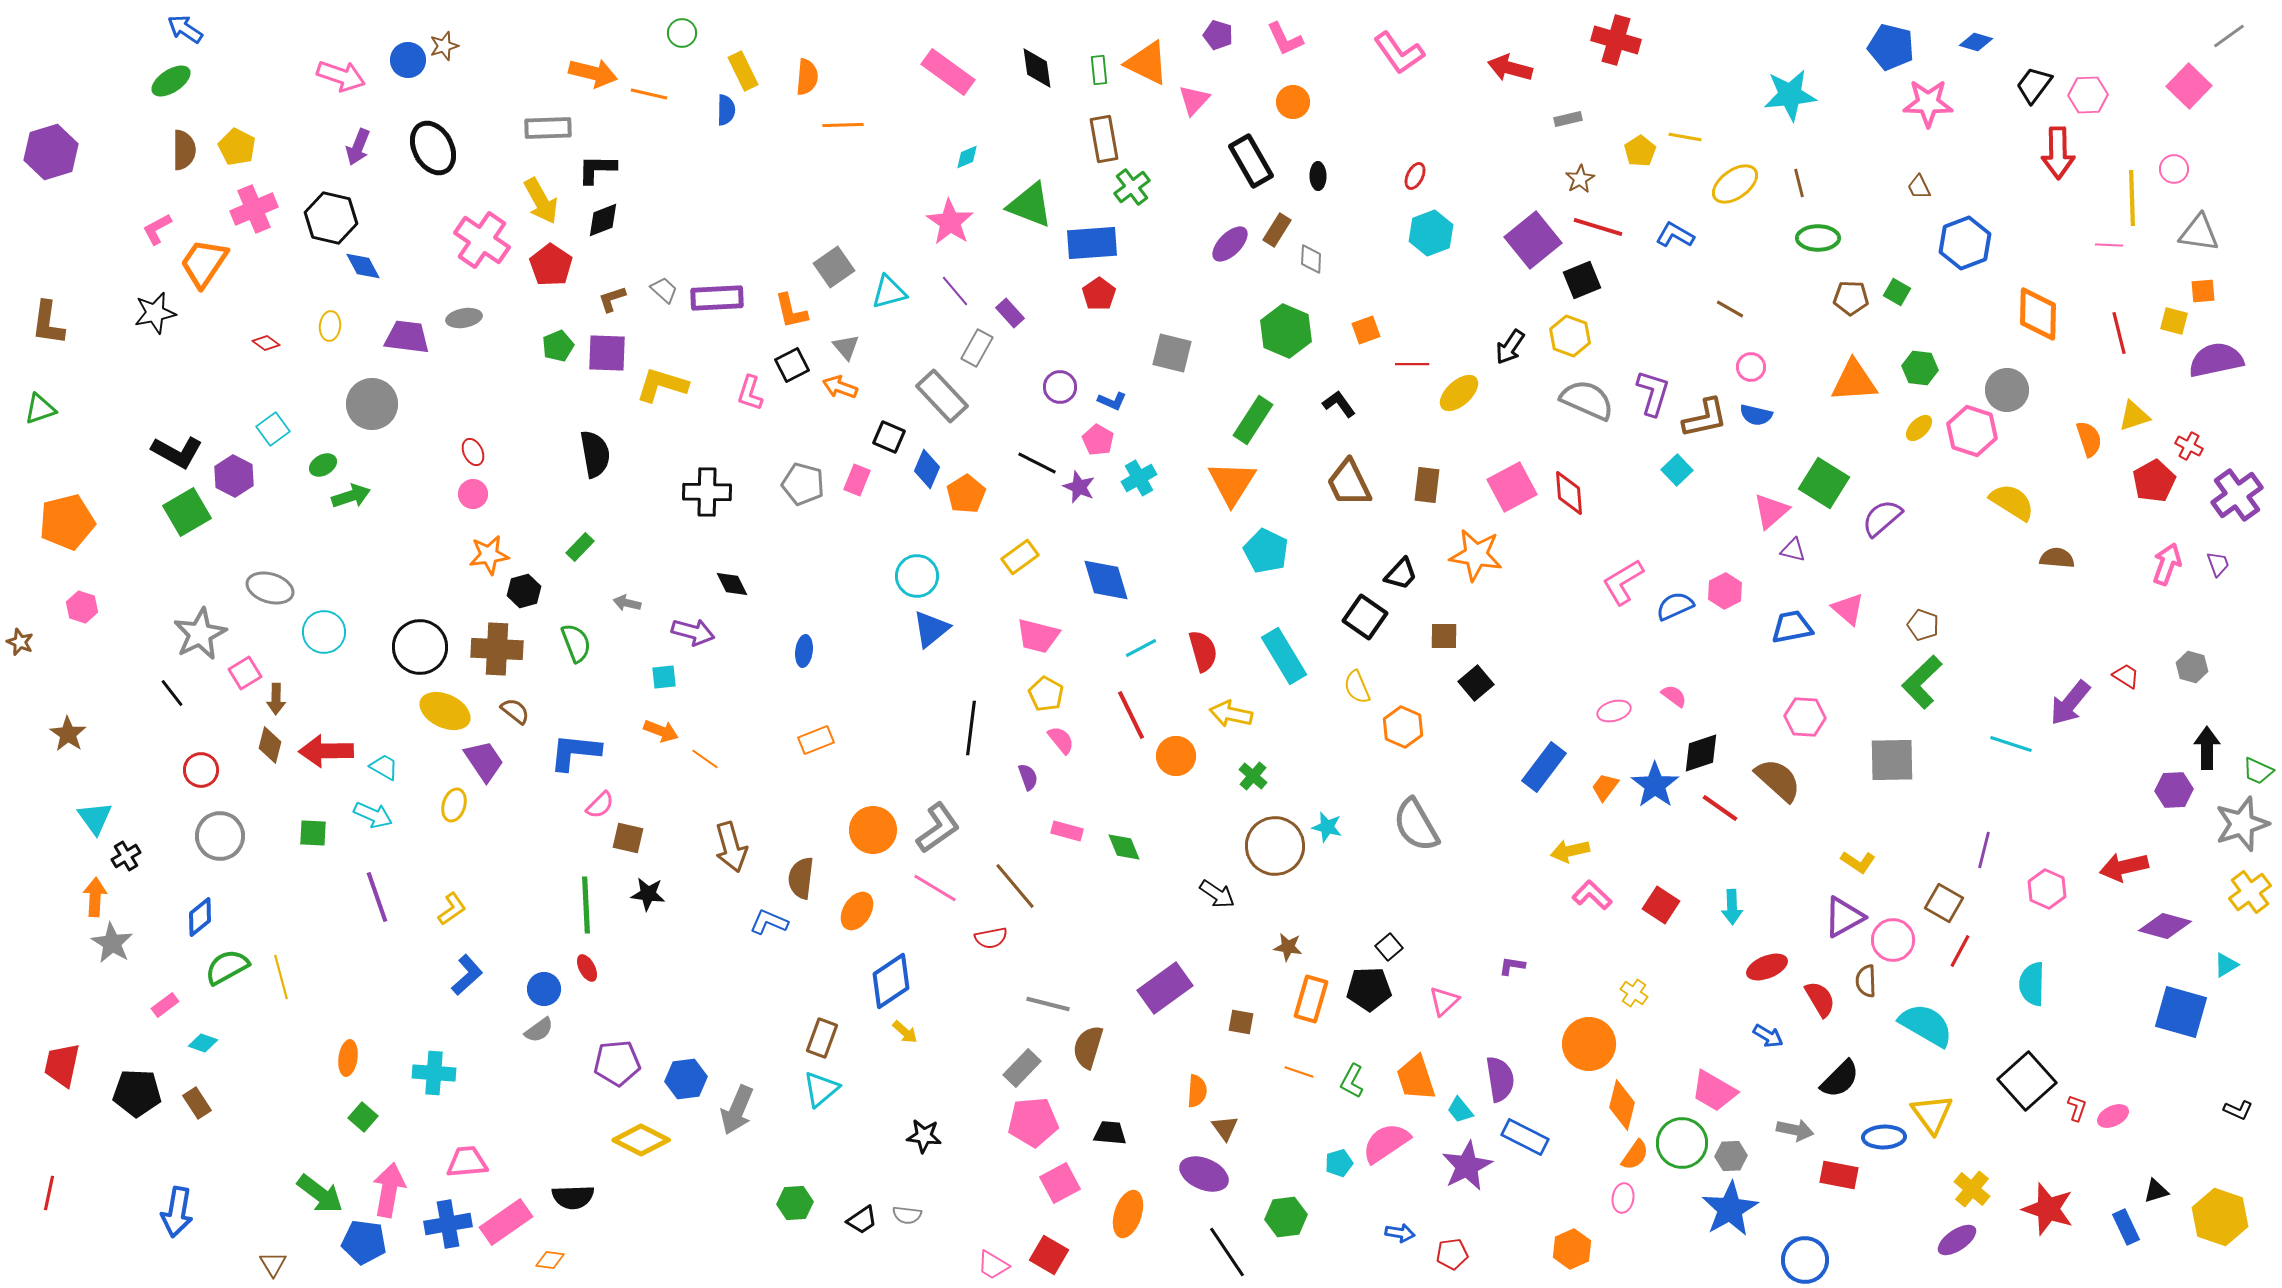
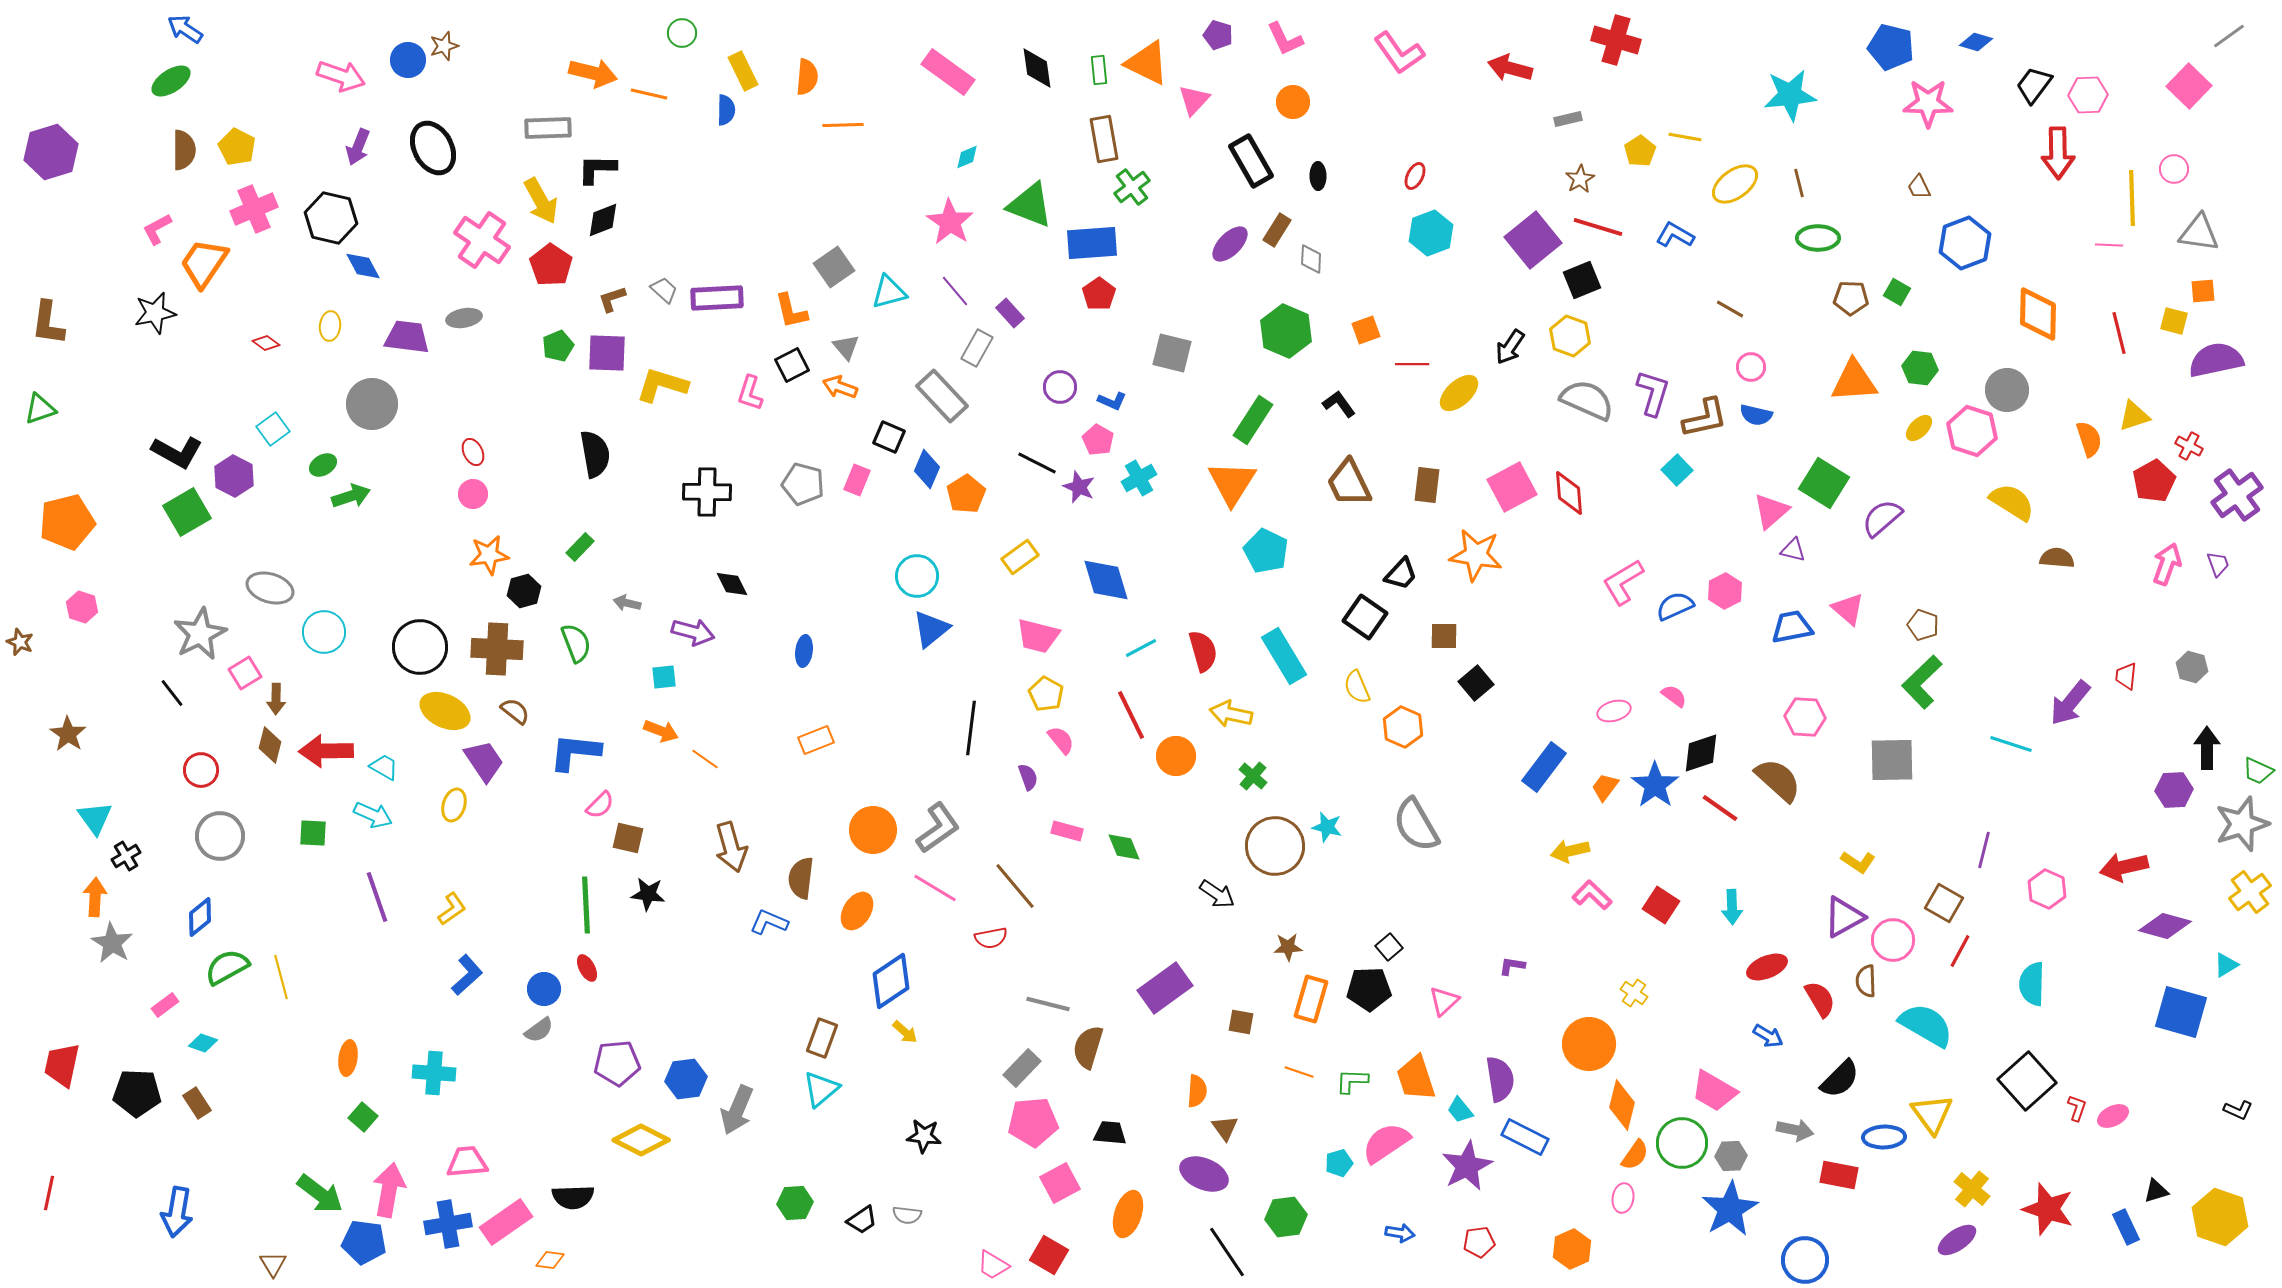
red trapezoid at (2126, 676): rotated 116 degrees counterclockwise
brown star at (1288, 947): rotated 12 degrees counterclockwise
green L-shape at (1352, 1081): rotated 64 degrees clockwise
red pentagon at (1452, 1254): moved 27 px right, 12 px up
